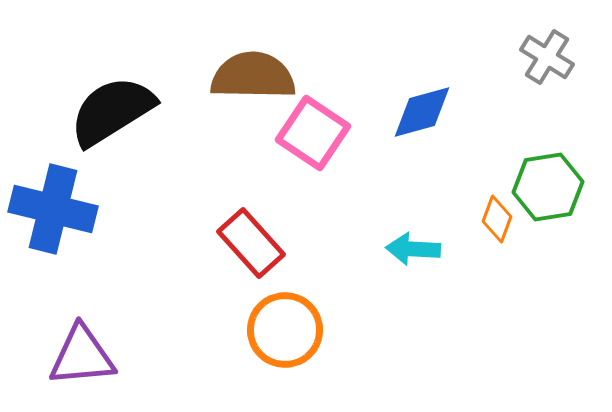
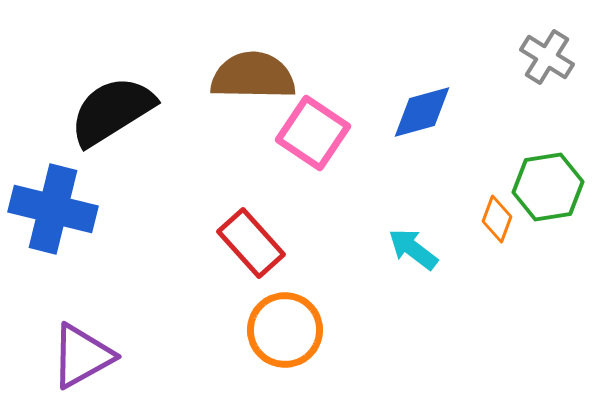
cyan arrow: rotated 34 degrees clockwise
purple triangle: rotated 24 degrees counterclockwise
